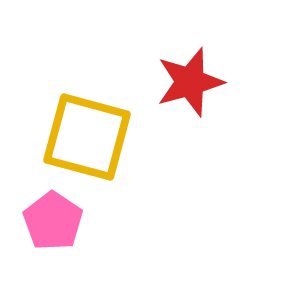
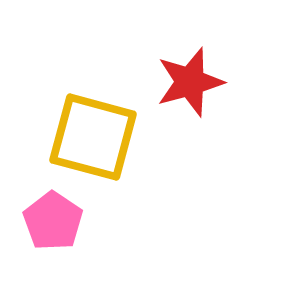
yellow square: moved 6 px right
